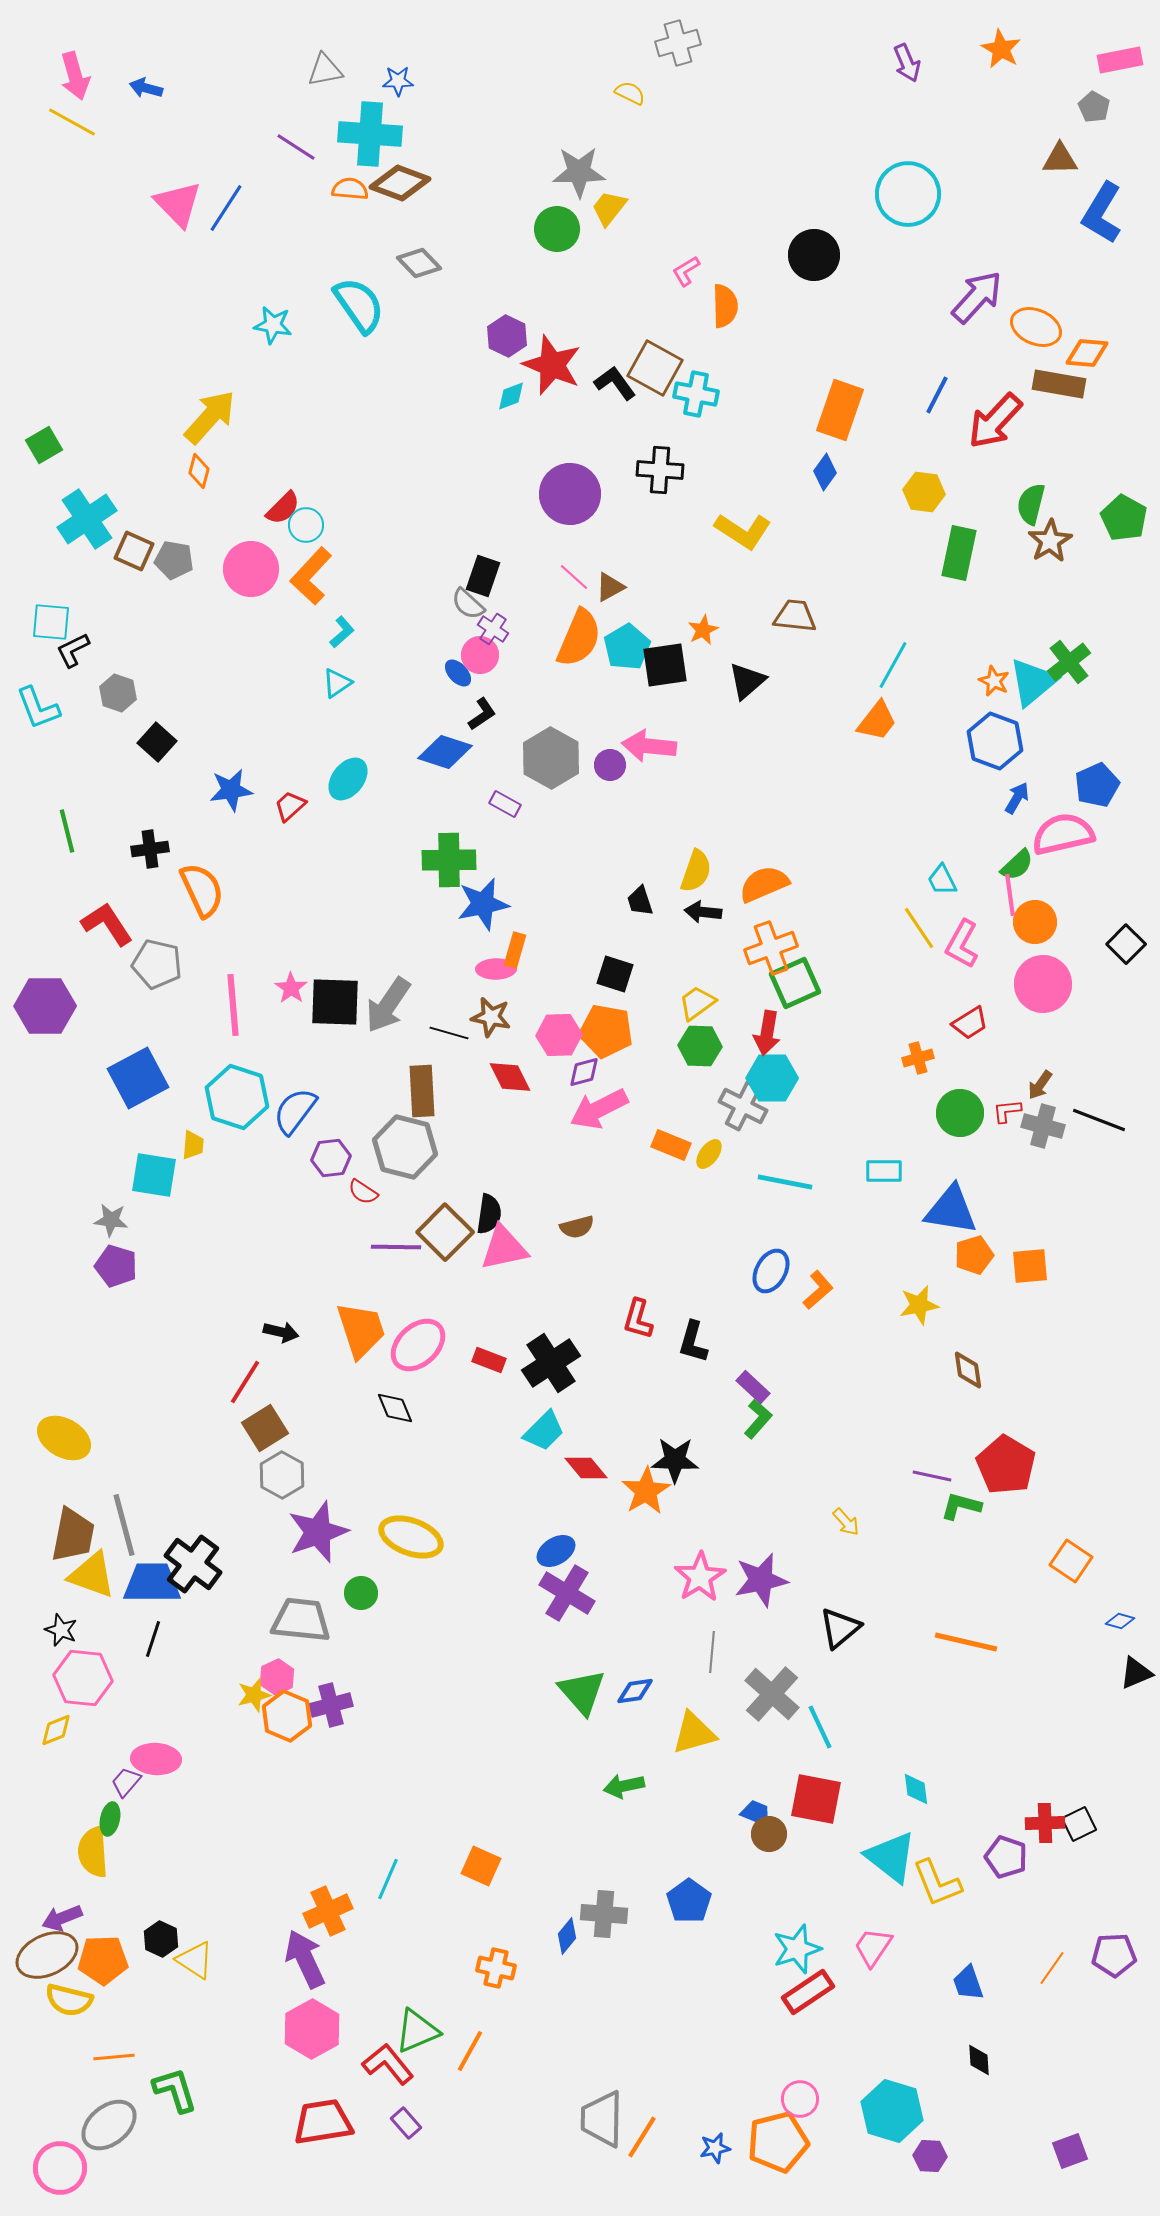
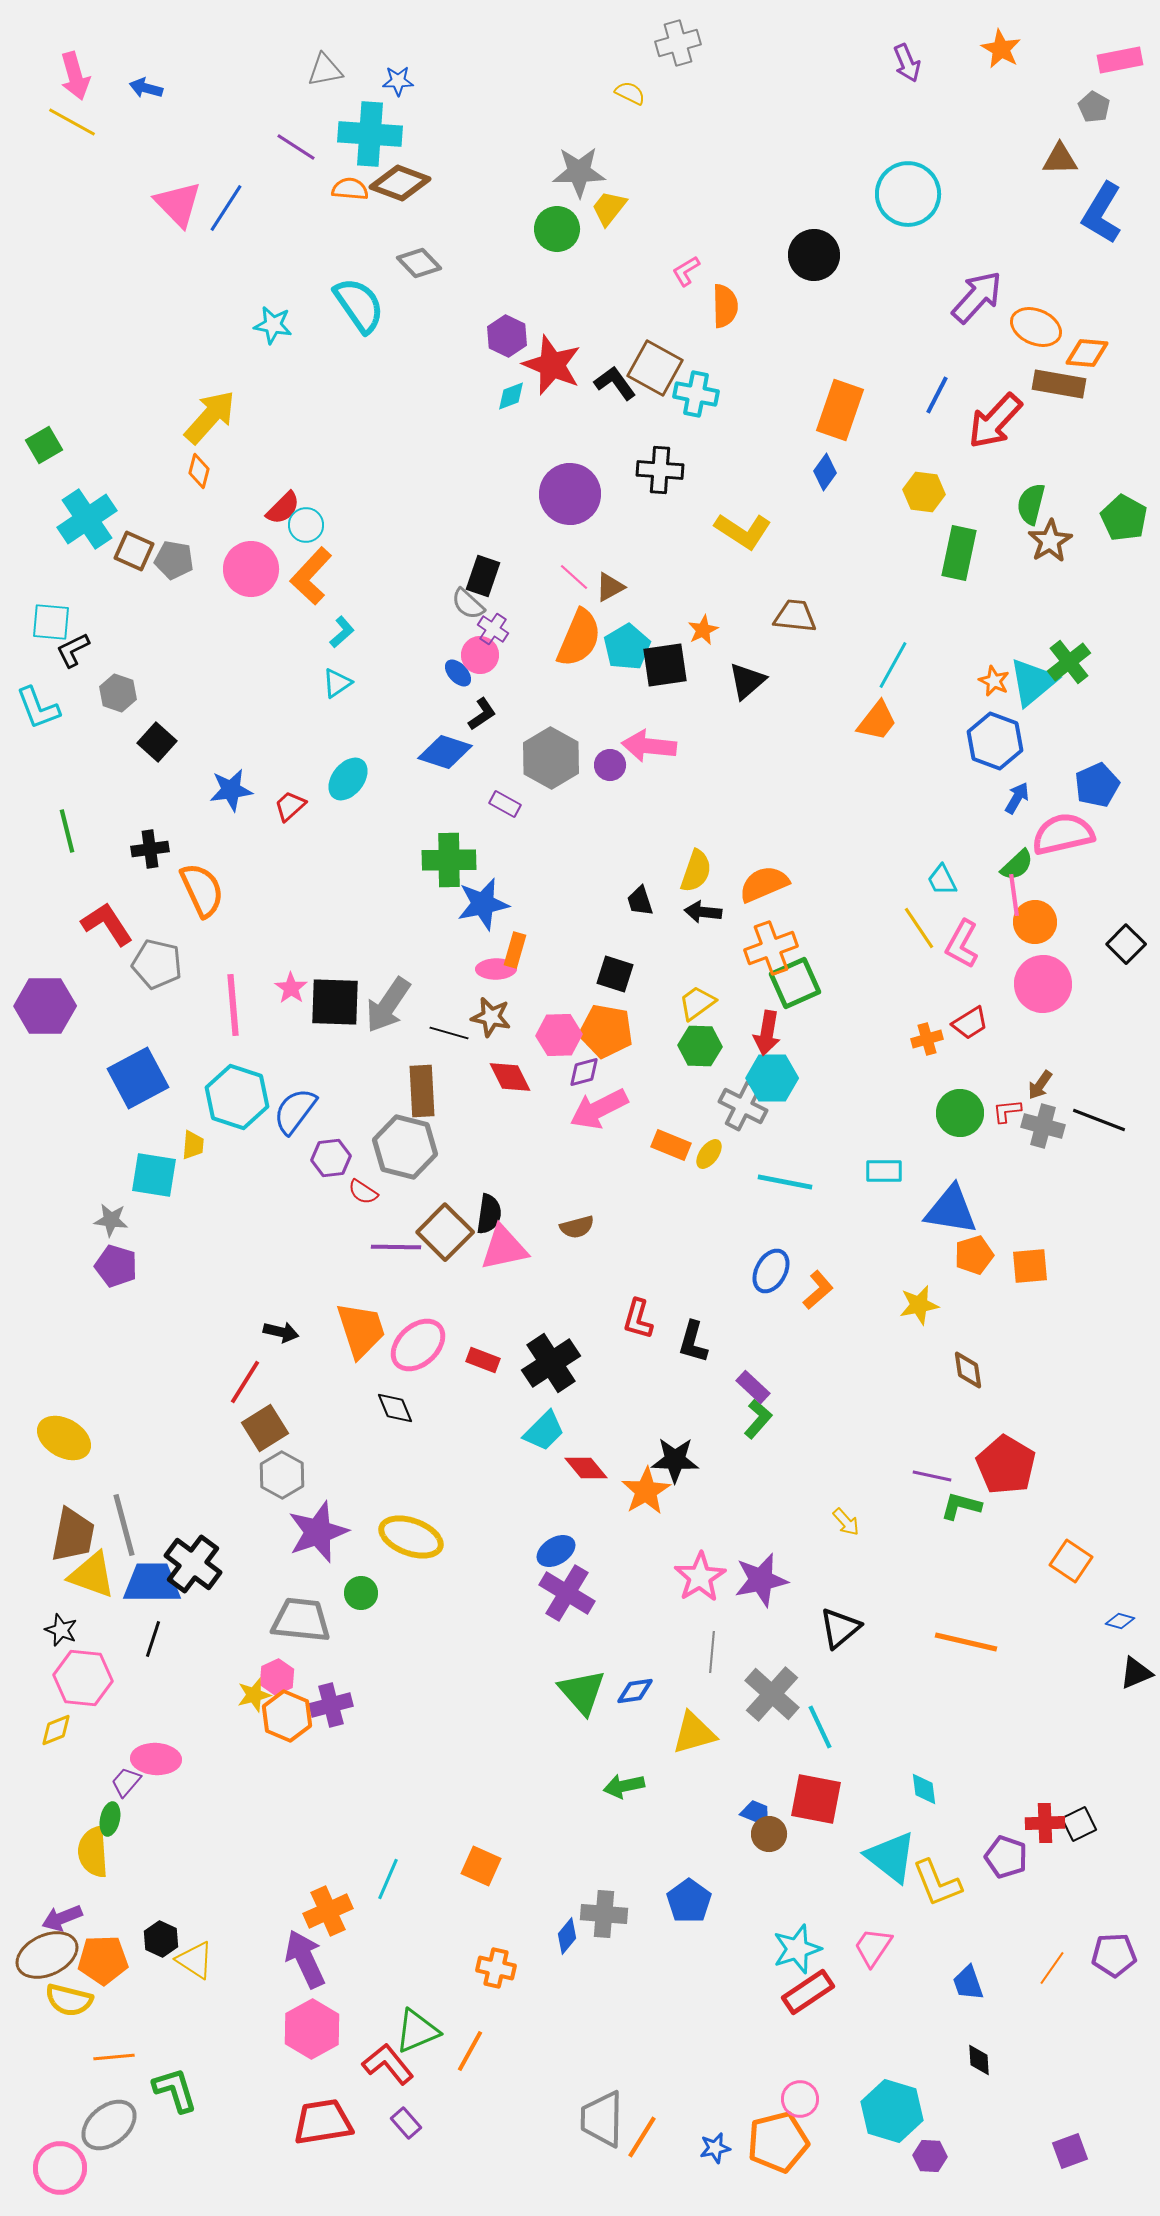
pink line at (1010, 895): moved 4 px right
orange cross at (918, 1058): moved 9 px right, 19 px up
red rectangle at (489, 1360): moved 6 px left
cyan diamond at (916, 1789): moved 8 px right
